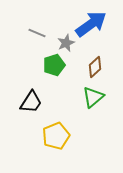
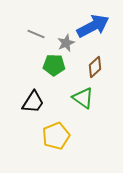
blue arrow: moved 2 px right, 2 px down; rotated 8 degrees clockwise
gray line: moved 1 px left, 1 px down
green pentagon: rotated 20 degrees clockwise
green triangle: moved 10 px left, 1 px down; rotated 45 degrees counterclockwise
black trapezoid: moved 2 px right
